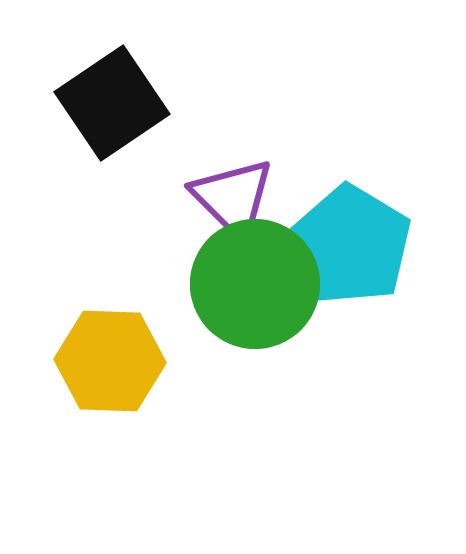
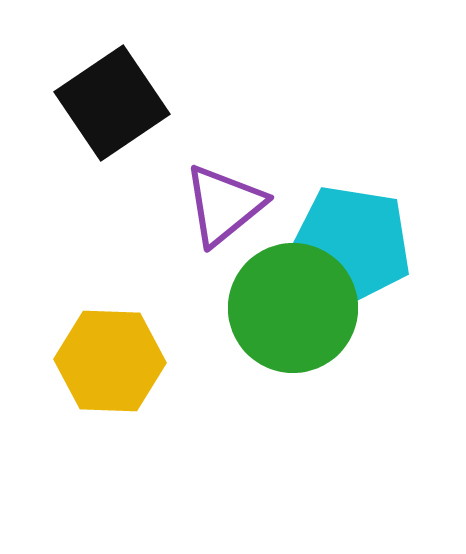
purple triangle: moved 9 px left, 7 px down; rotated 36 degrees clockwise
cyan pentagon: rotated 22 degrees counterclockwise
green circle: moved 38 px right, 24 px down
